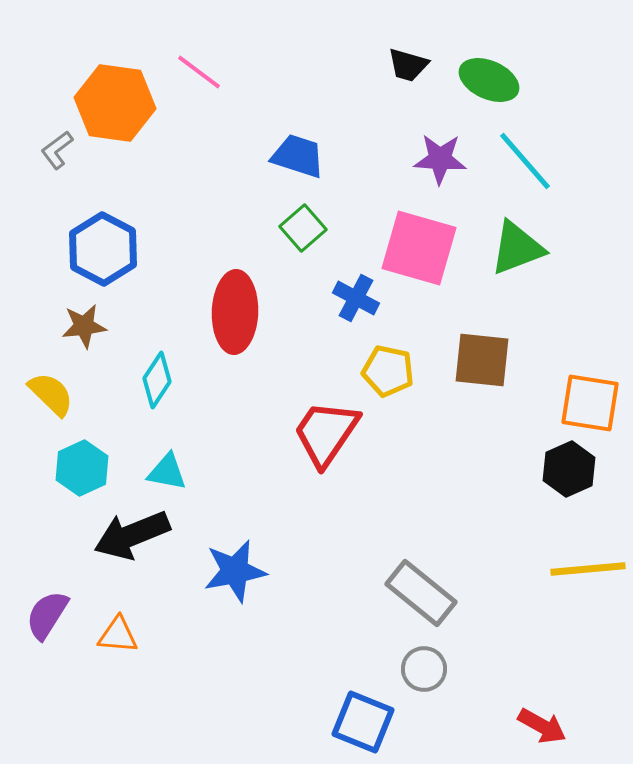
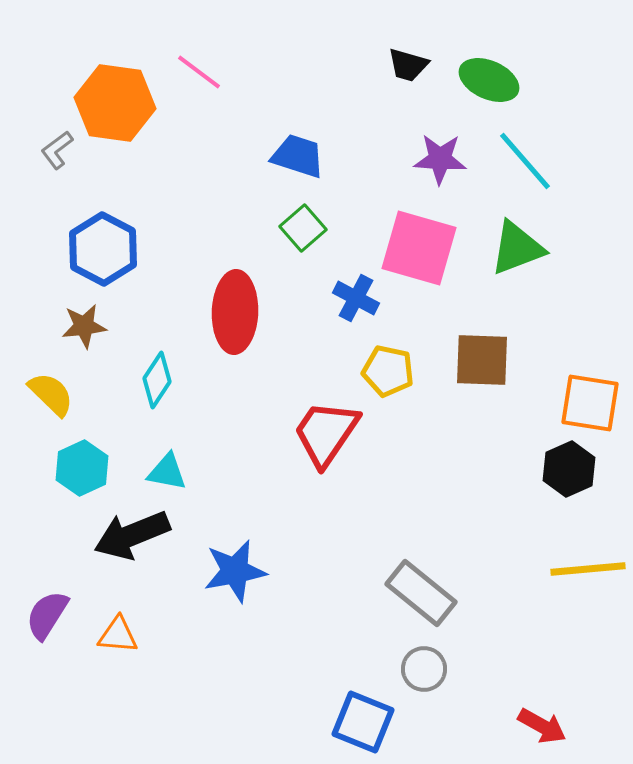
brown square: rotated 4 degrees counterclockwise
